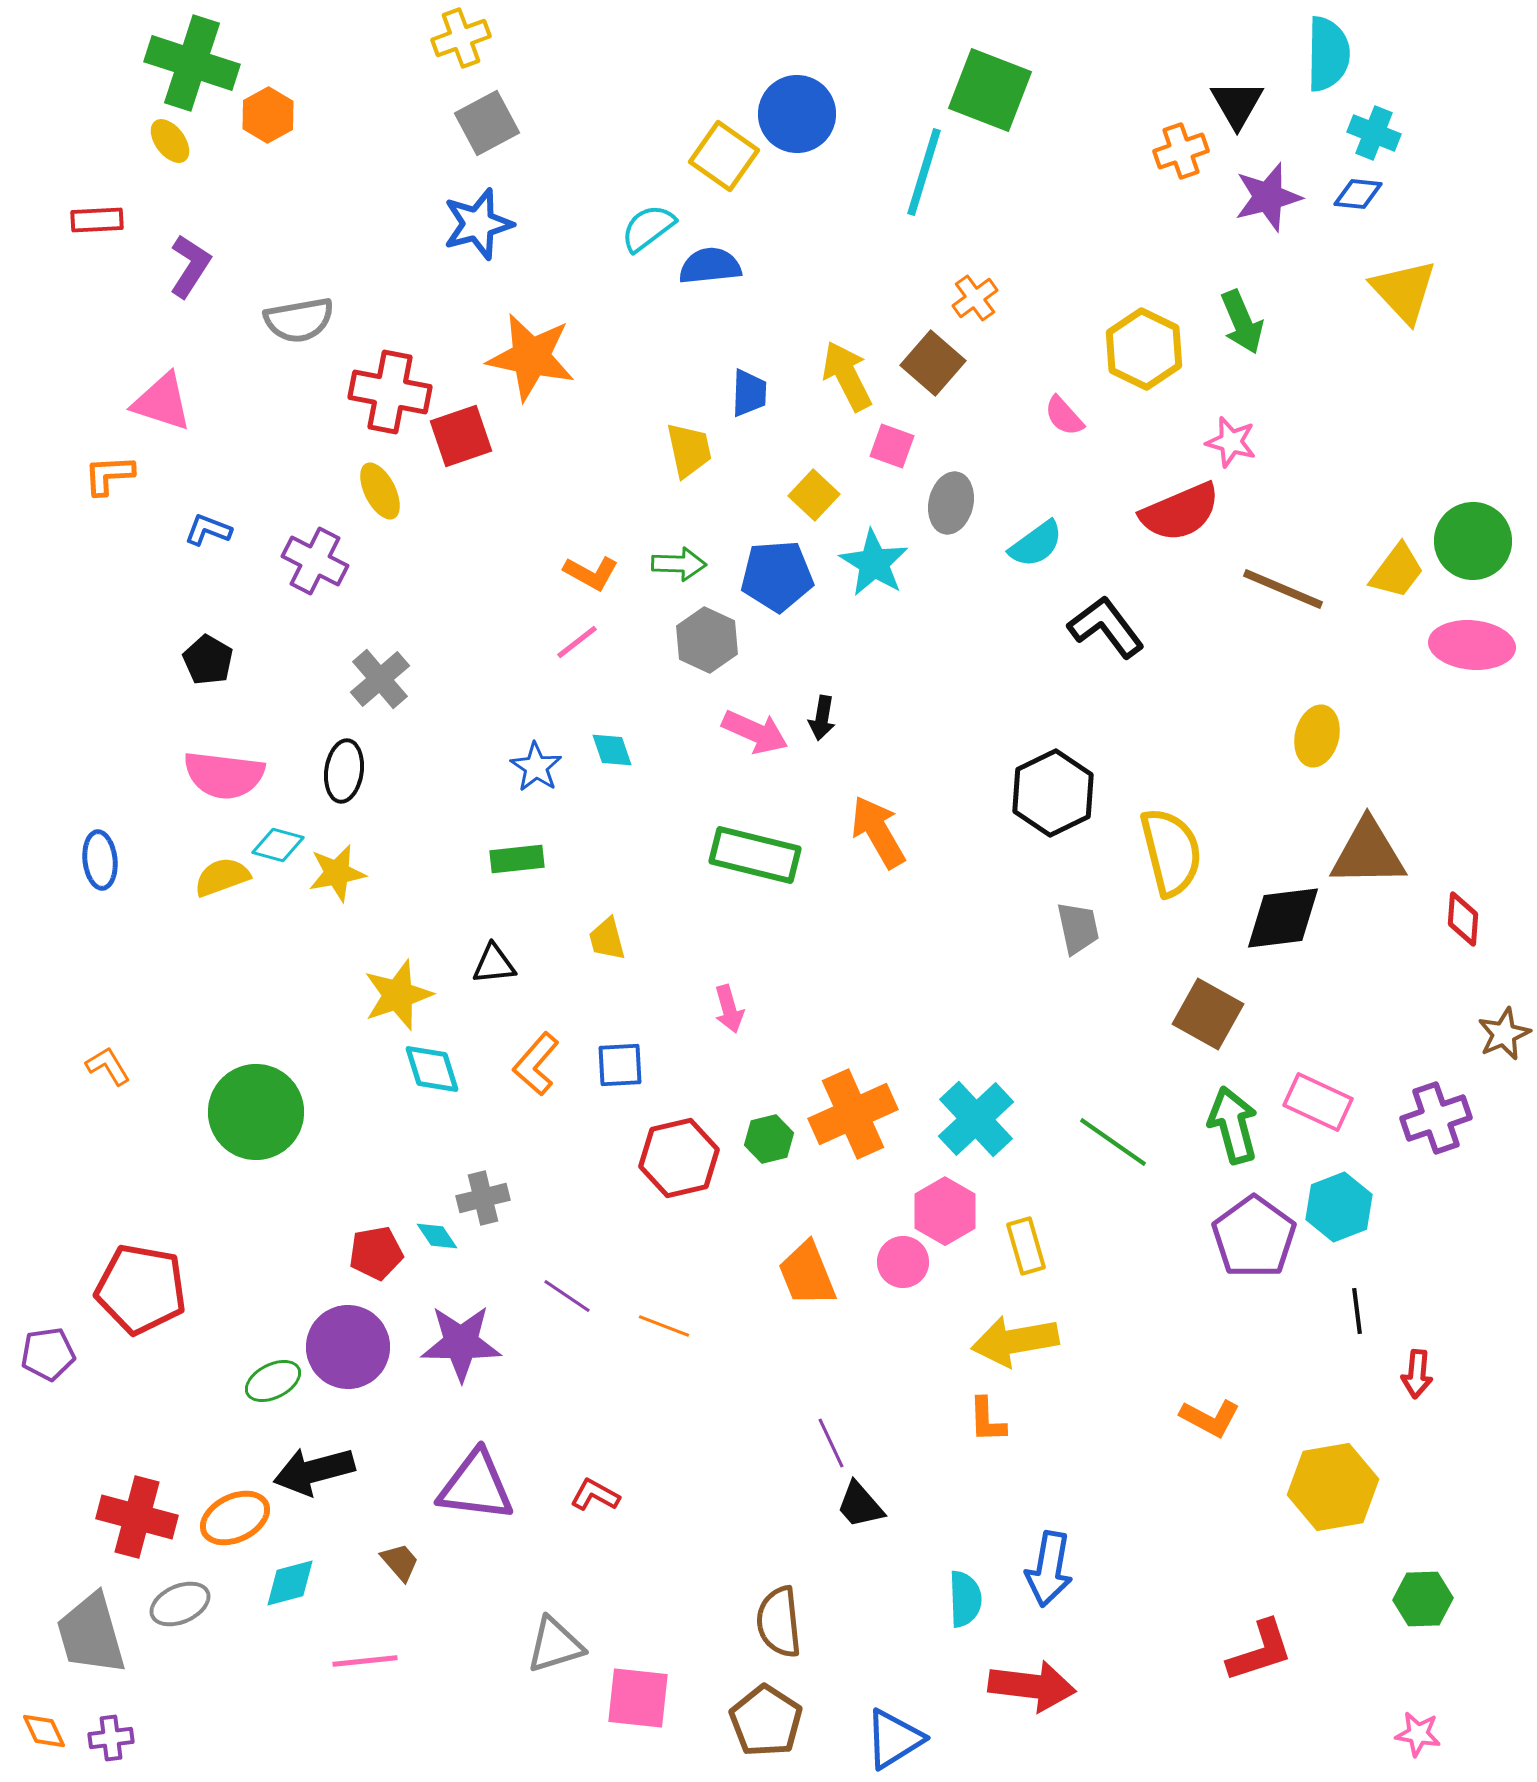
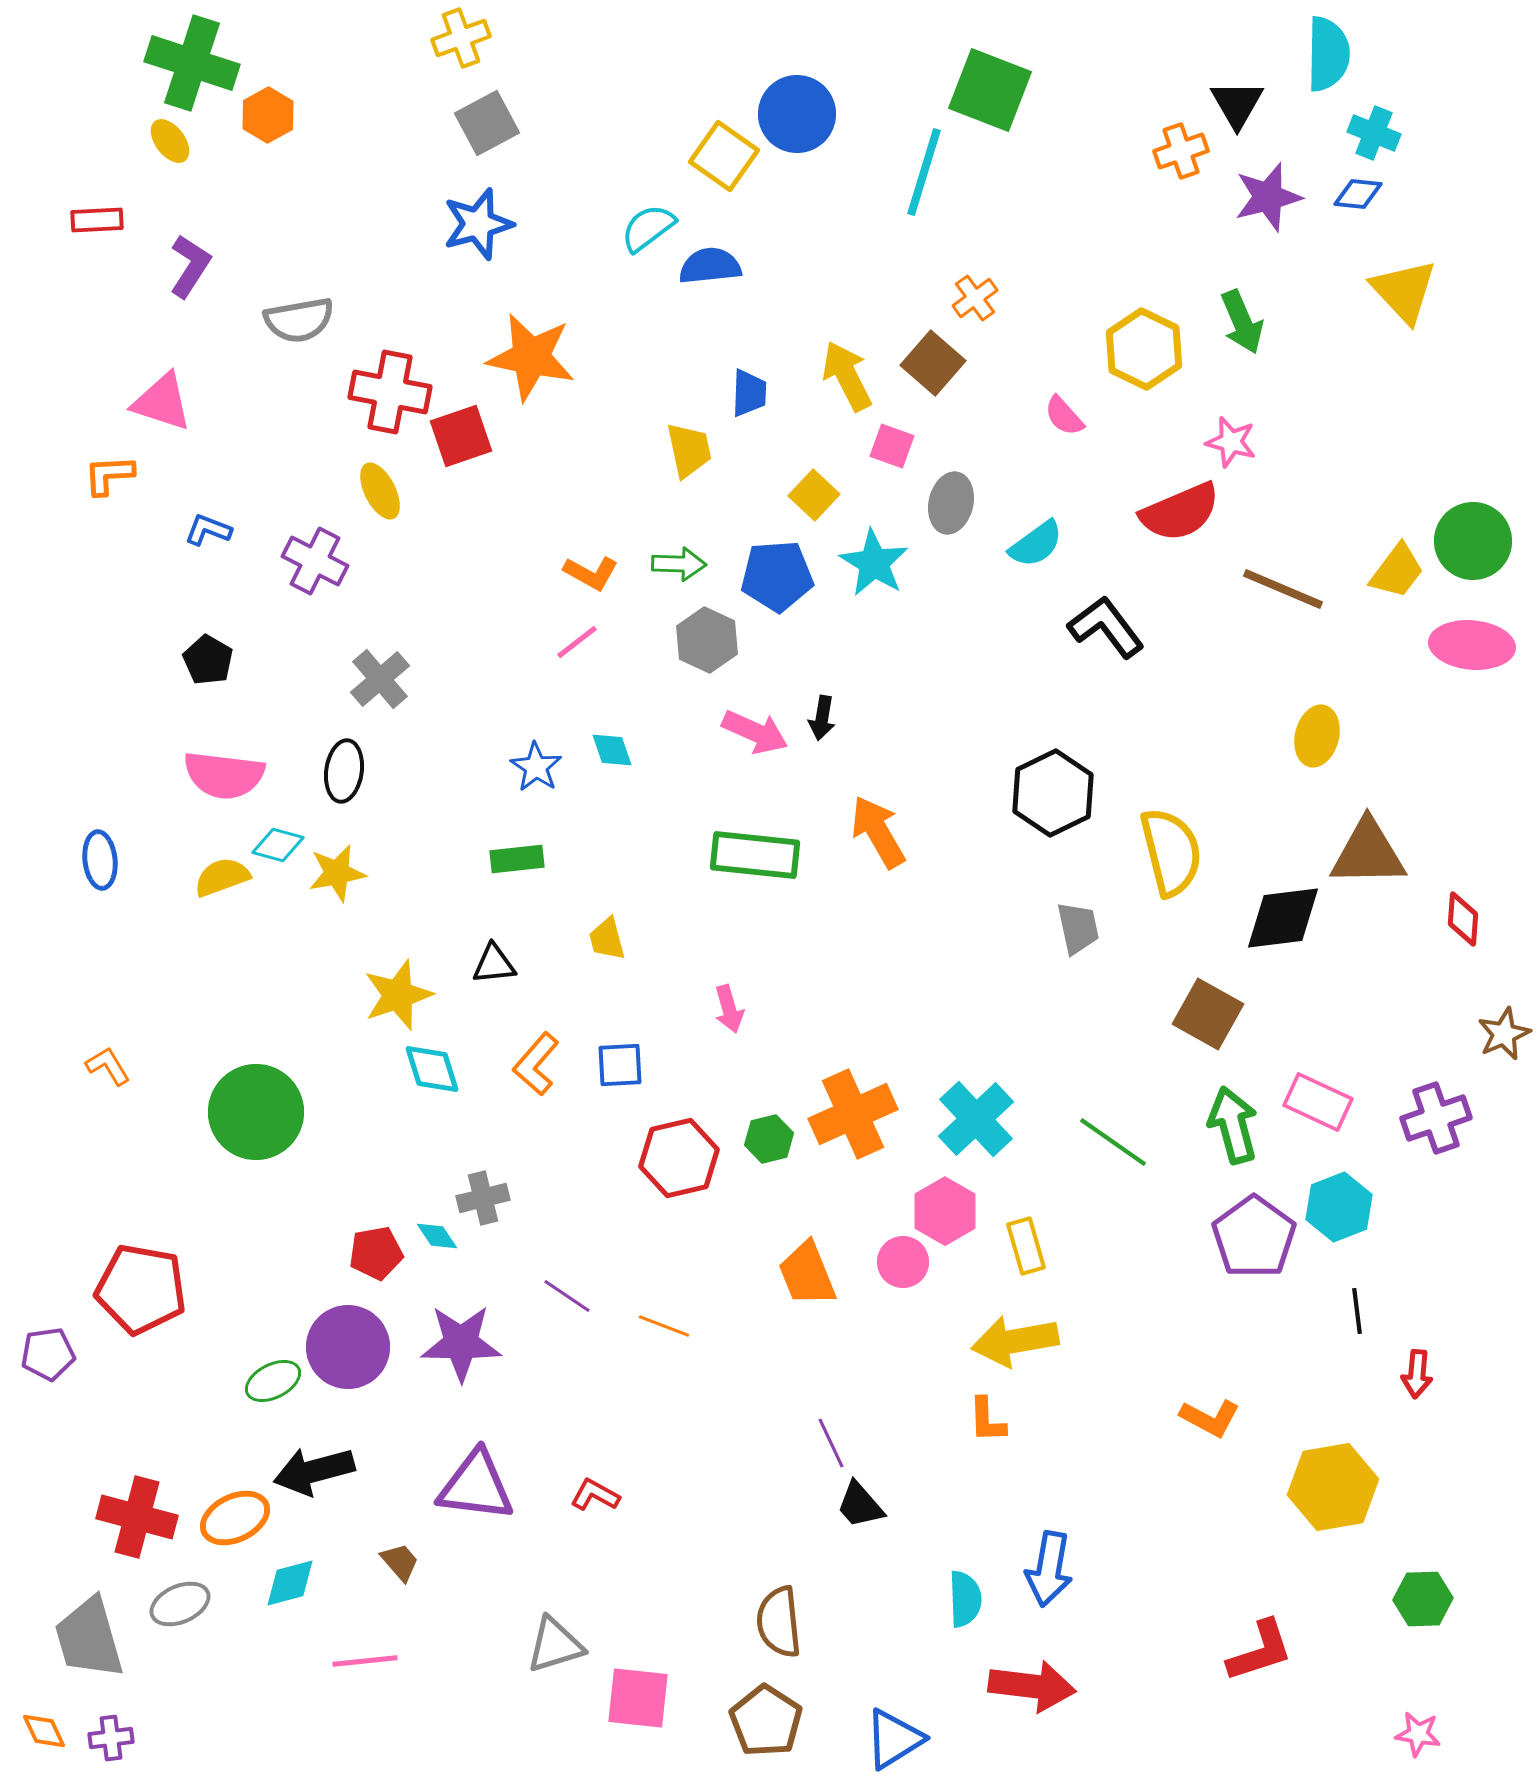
green rectangle at (755, 855): rotated 8 degrees counterclockwise
gray trapezoid at (91, 1634): moved 2 px left, 4 px down
